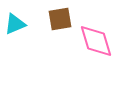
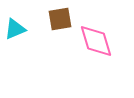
cyan triangle: moved 5 px down
